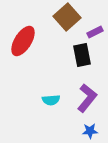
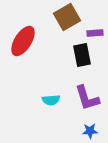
brown square: rotated 12 degrees clockwise
purple rectangle: moved 1 px down; rotated 21 degrees clockwise
purple L-shape: rotated 124 degrees clockwise
